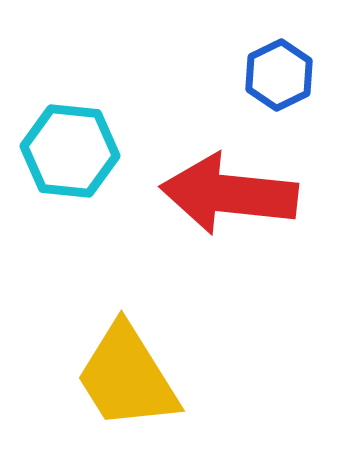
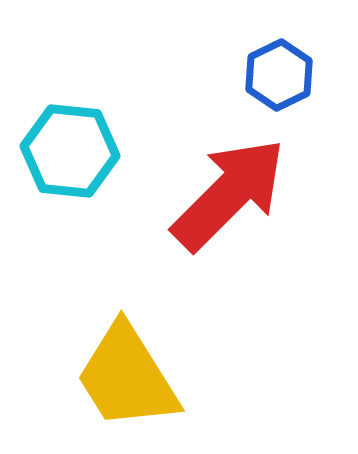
red arrow: rotated 129 degrees clockwise
